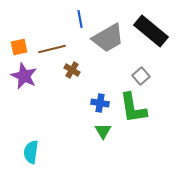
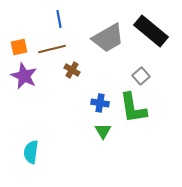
blue line: moved 21 px left
